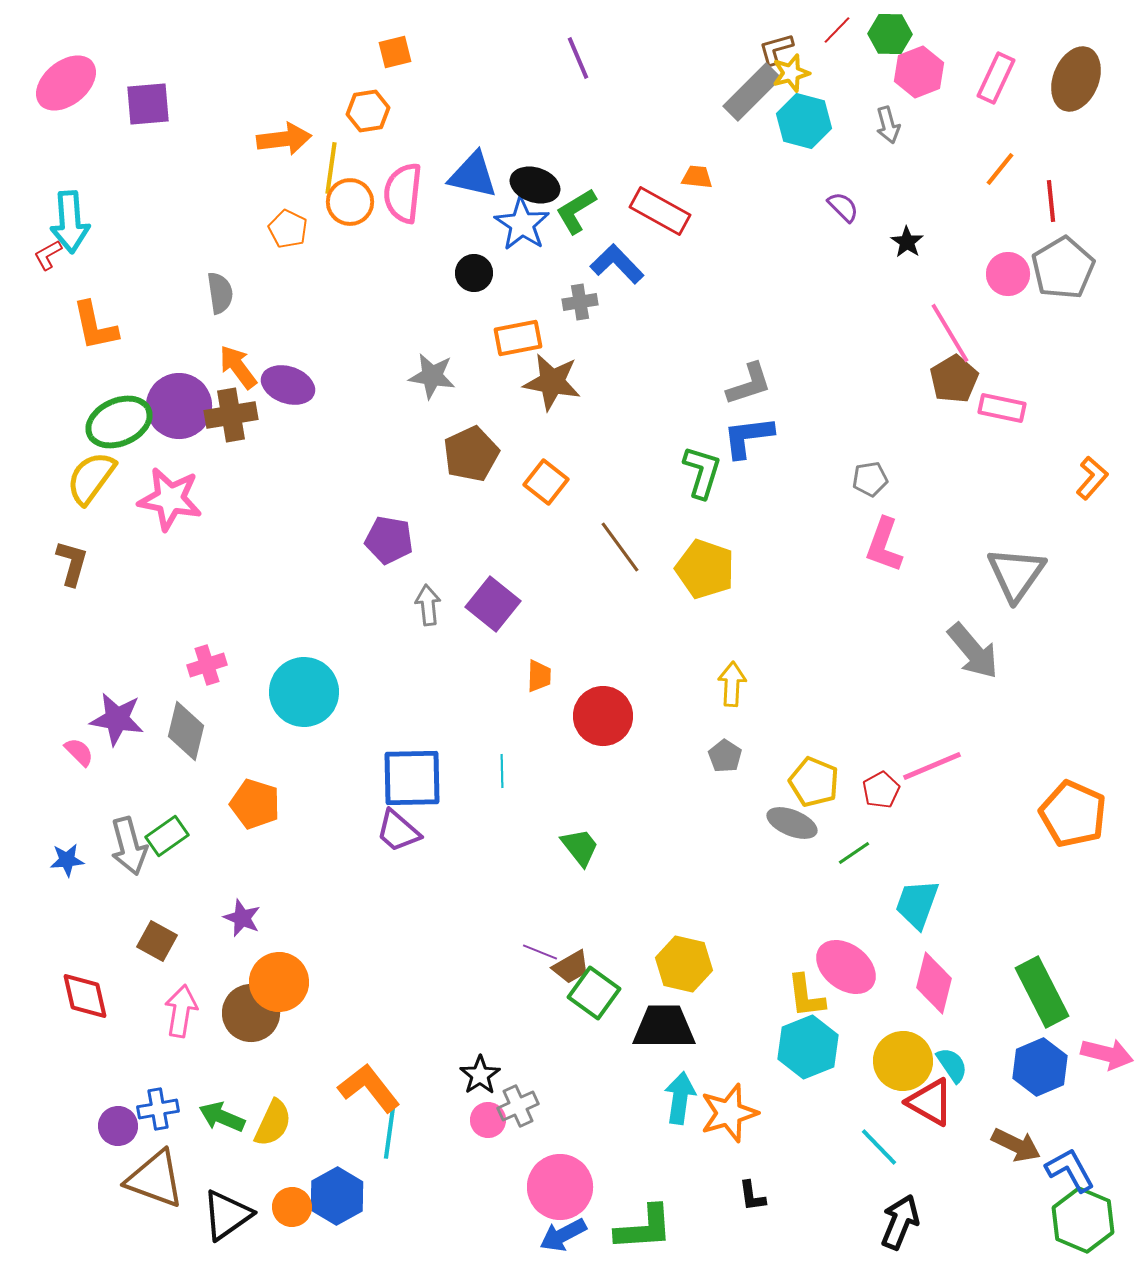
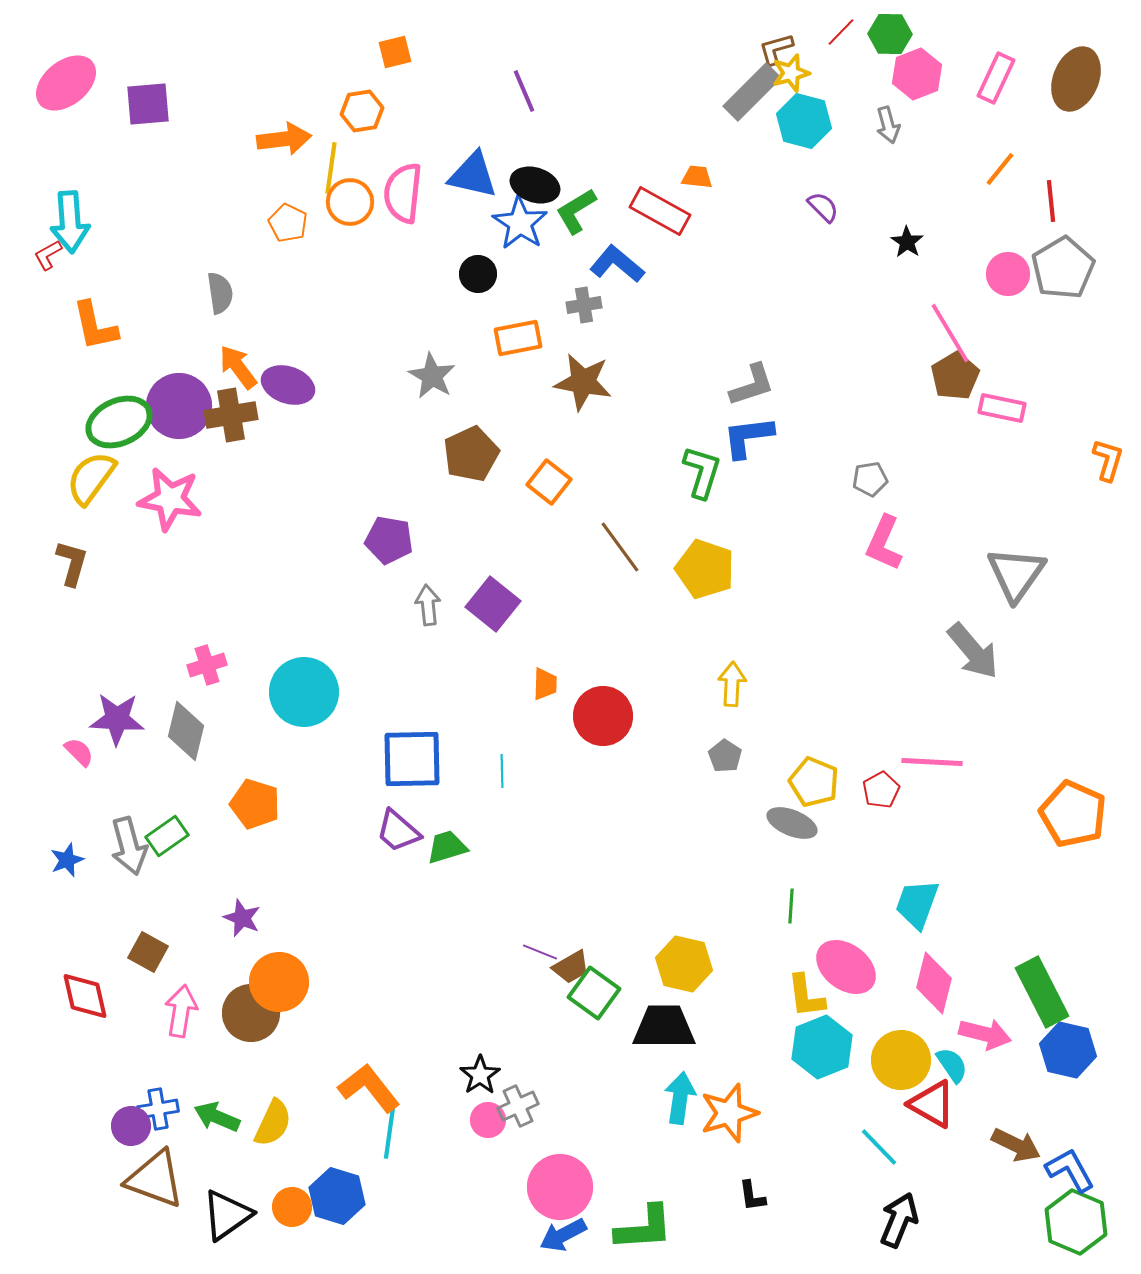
red line at (837, 30): moved 4 px right, 2 px down
purple line at (578, 58): moved 54 px left, 33 px down
pink hexagon at (919, 72): moved 2 px left, 2 px down
orange hexagon at (368, 111): moved 6 px left
purple semicircle at (843, 207): moved 20 px left
blue star at (522, 224): moved 2 px left, 1 px up
orange pentagon at (288, 229): moved 6 px up
blue L-shape at (617, 264): rotated 6 degrees counterclockwise
black circle at (474, 273): moved 4 px right, 1 px down
gray cross at (580, 302): moved 4 px right, 3 px down
gray star at (432, 376): rotated 21 degrees clockwise
brown pentagon at (954, 379): moved 1 px right, 3 px up
brown star at (552, 382): moved 31 px right
gray L-shape at (749, 384): moved 3 px right, 1 px down
orange L-shape at (1092, 478): moved 16 px right, 18 px up; rotated 24 degrees counterclockwise
orange square at (546, 482): moved 3 px right
pink L-shape at (884, 545): moved 2 px up; rotated 4 degrees clockwise
orange trapezoid at (539, 676): moved 6 px right, 8 px down
purple star at (117, 719): rotated 6 degrees counterclockwise
pink line at (932, 766): moved 4 px up; rotated 26 degrees clockwise
blue square at (412, 778): moved 19 px up
green trapezoid at (580, 847): moved 133 px left; rotated 69 degrees counterclockwise
green line at (854, 853): moved 63 px left, 53 px down; rotated 52 degrees counterclockwise
blue star at (67, 860): rotated 16 degrees counterclockwise
brown square at (157, 941): moved 9 px left, 11 px down
cyan hexagon at (808, 1047): moved 14 px right
pink arrow at (1107, 1054): moved 122 px left, 20 px up
yellow circle at (903, 1061): moved 2 px left, 1 px up
blue hexagon at (1040, 1067): moved 28 px right, 17 px up; rotated 24 degrees counterclockwise
red triangle at (930, 1102): moved 2 px right, 2 px down
green arrow at (222, 1117): moved 5 px left
purple circle at (118, 1126): moved 13 px right
blue hexagon at (337, 1196): rotated 14 degrees counterclockwise
green hexagon at (1083, 1220): moved 7 px left, 2 px down
black arrow at (900, 1222): moved 1 px left, 2 px up
